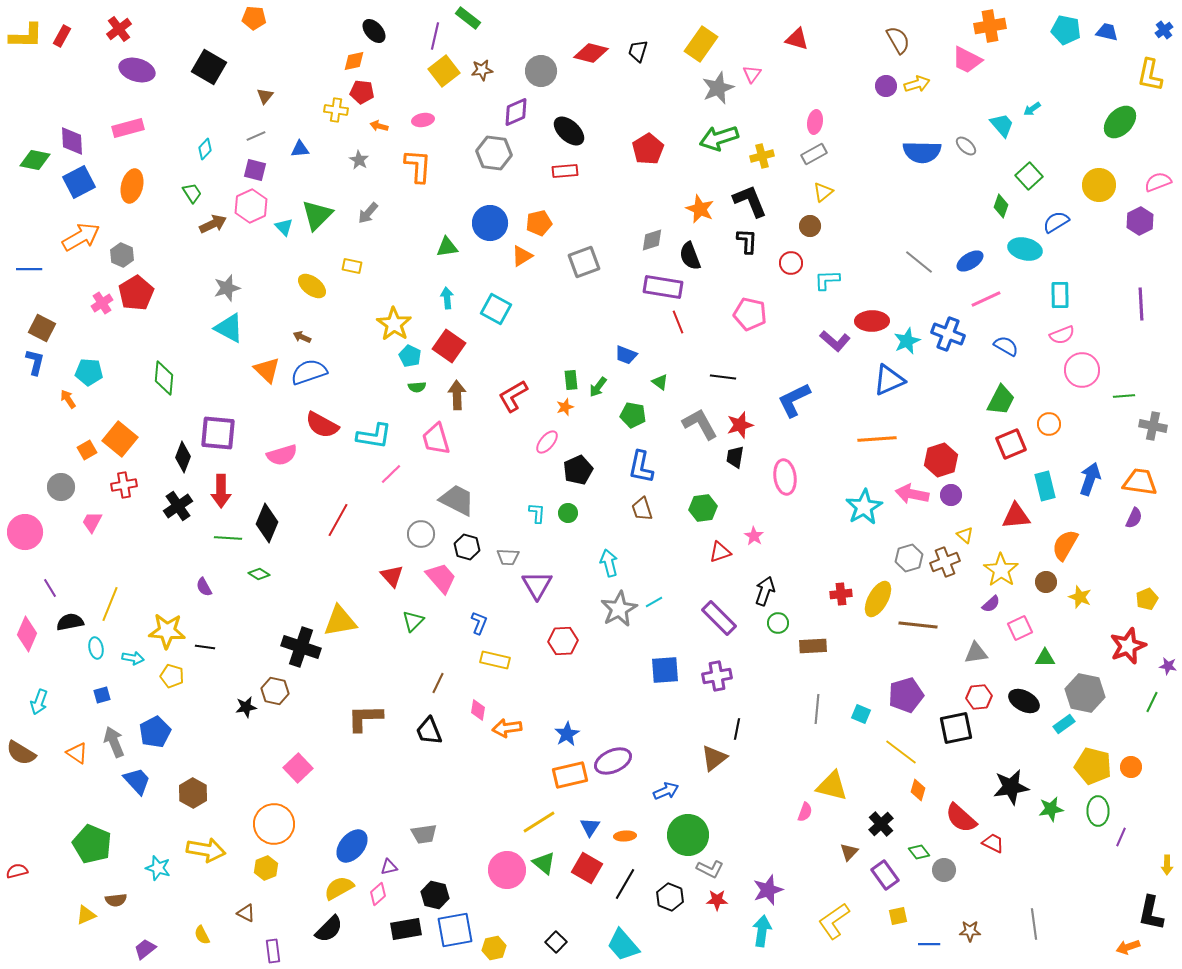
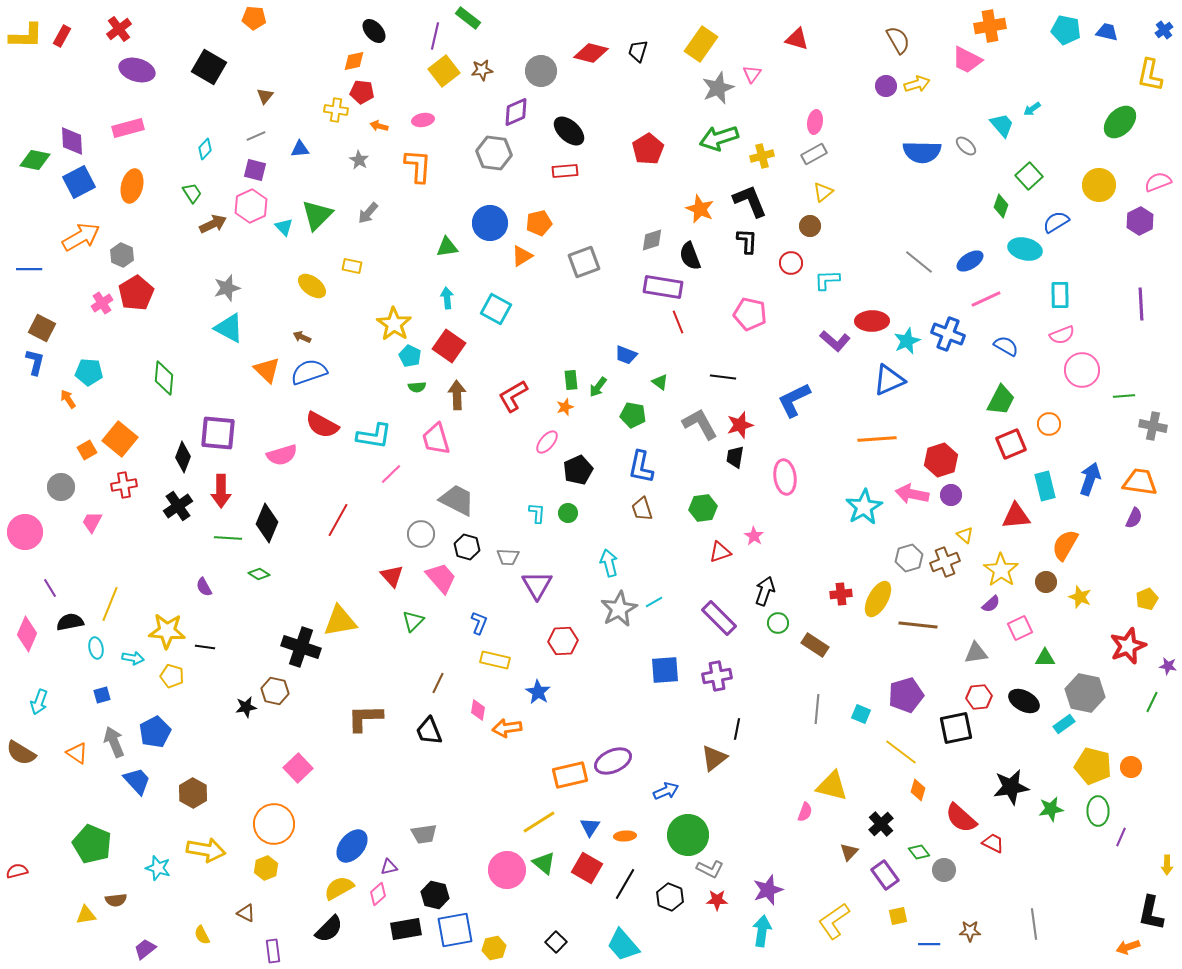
brown rectangle at (813, 646): moved 2 px right, 1 px up; rotated 36 degrees clockwise
blue star at (567, 734): moved 29 px left, 42 px up; rotated 10 degrees counterclockwise
yellow triangle at (86, 915): rotated 15 degrees clockwise
